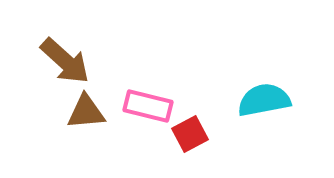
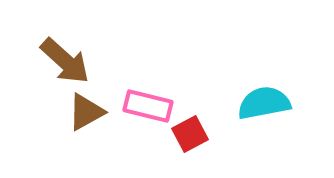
cyan semicircle: moved 3 px down
brown triangle: rotated 24 degrees counterclockwise
